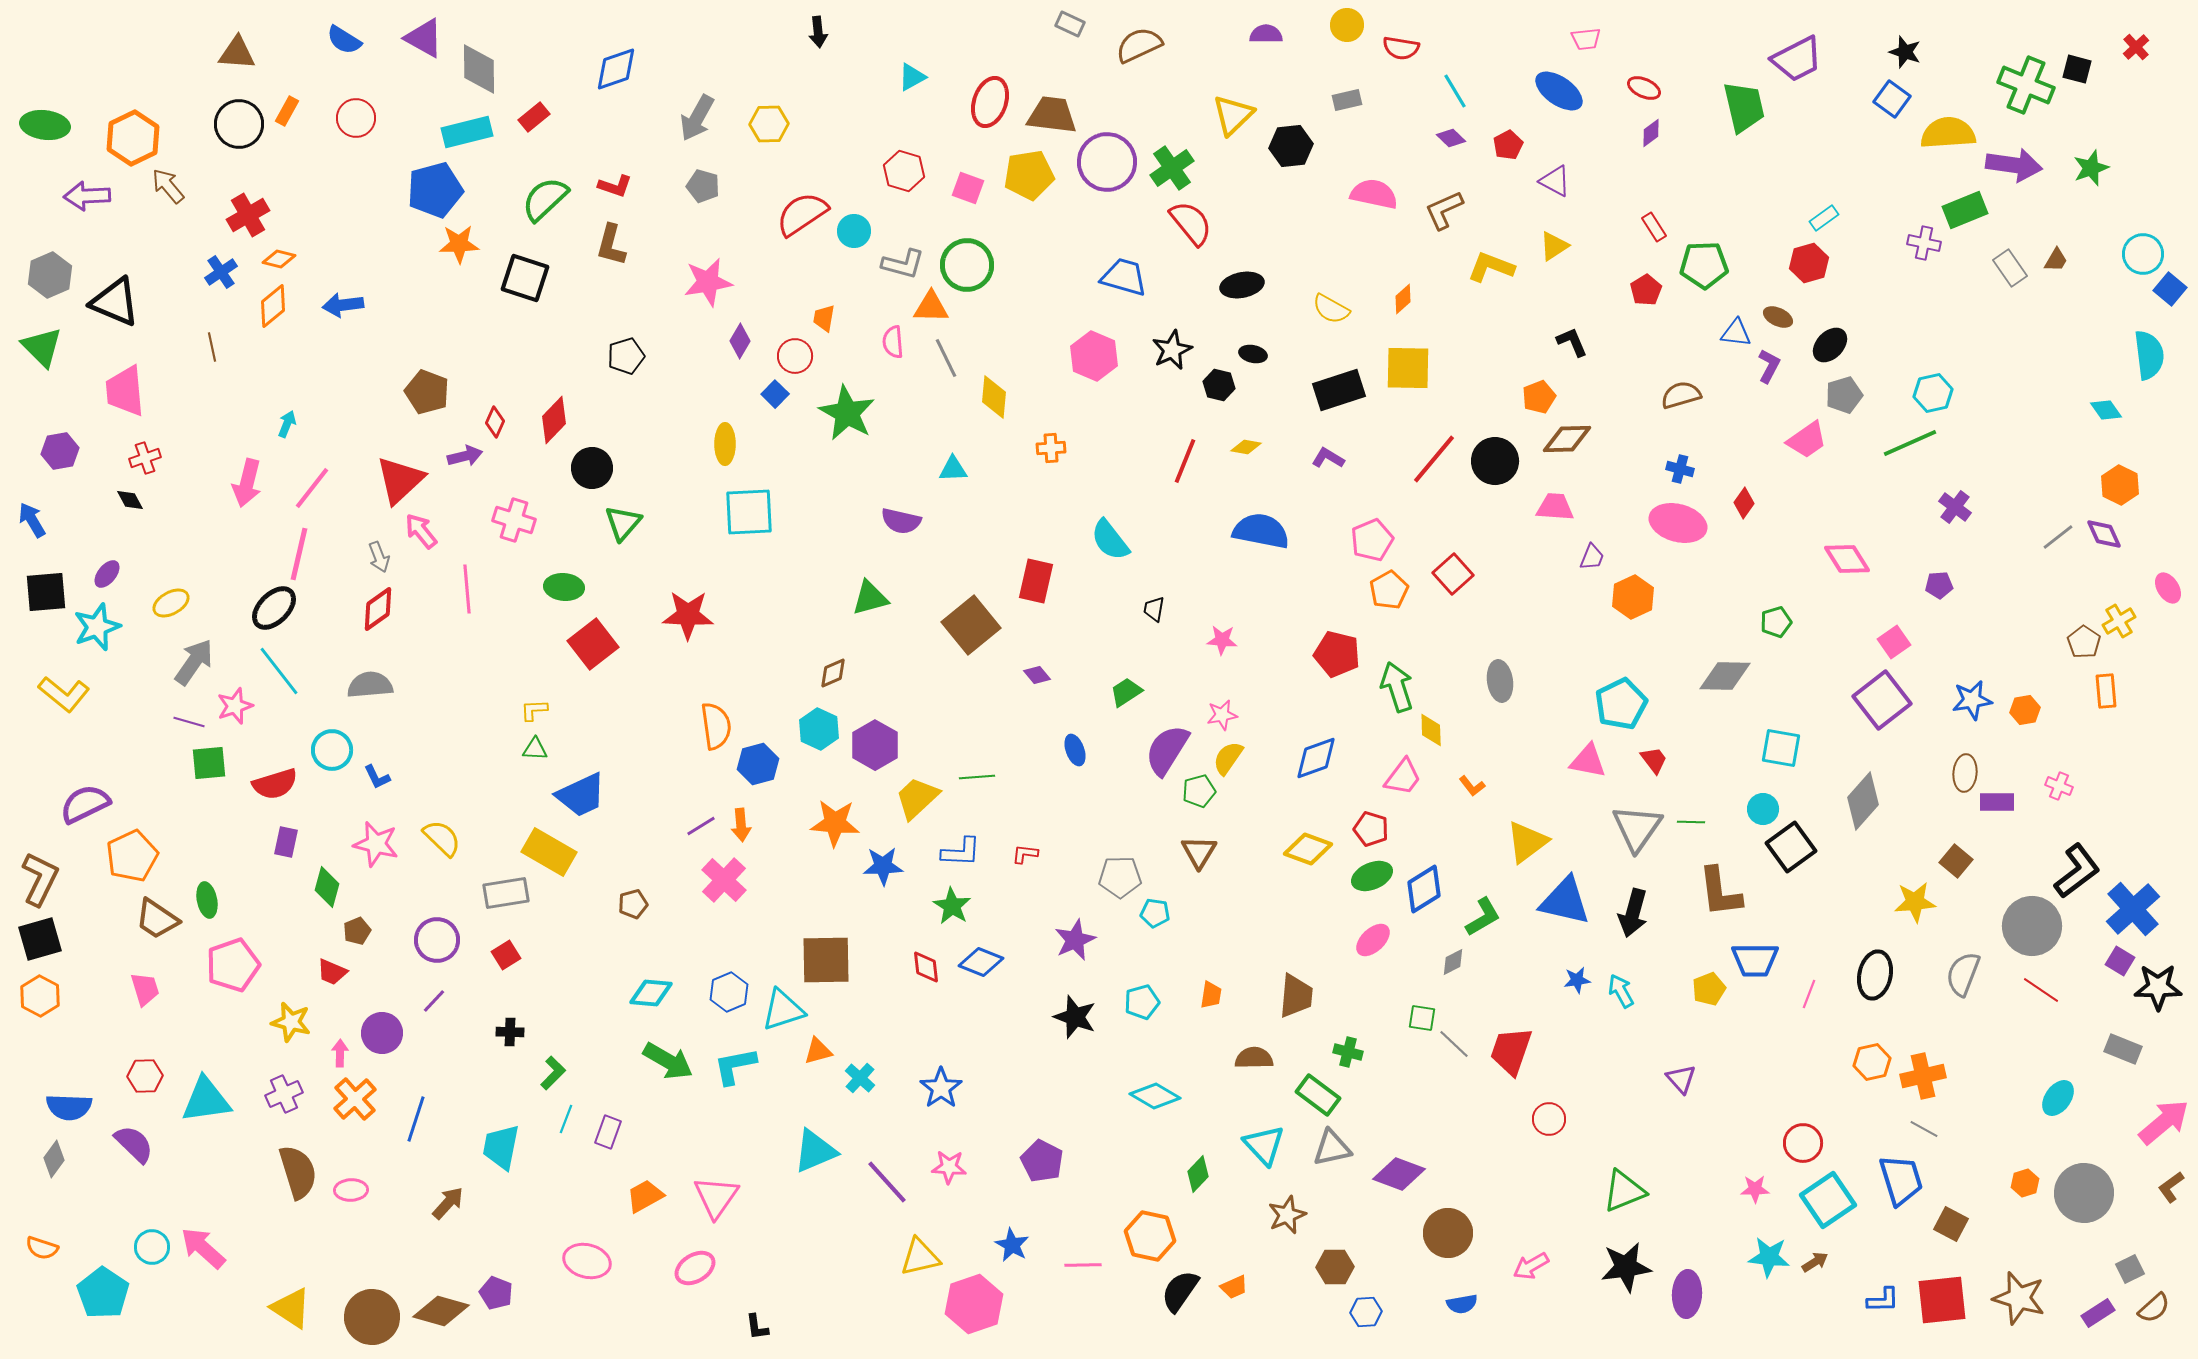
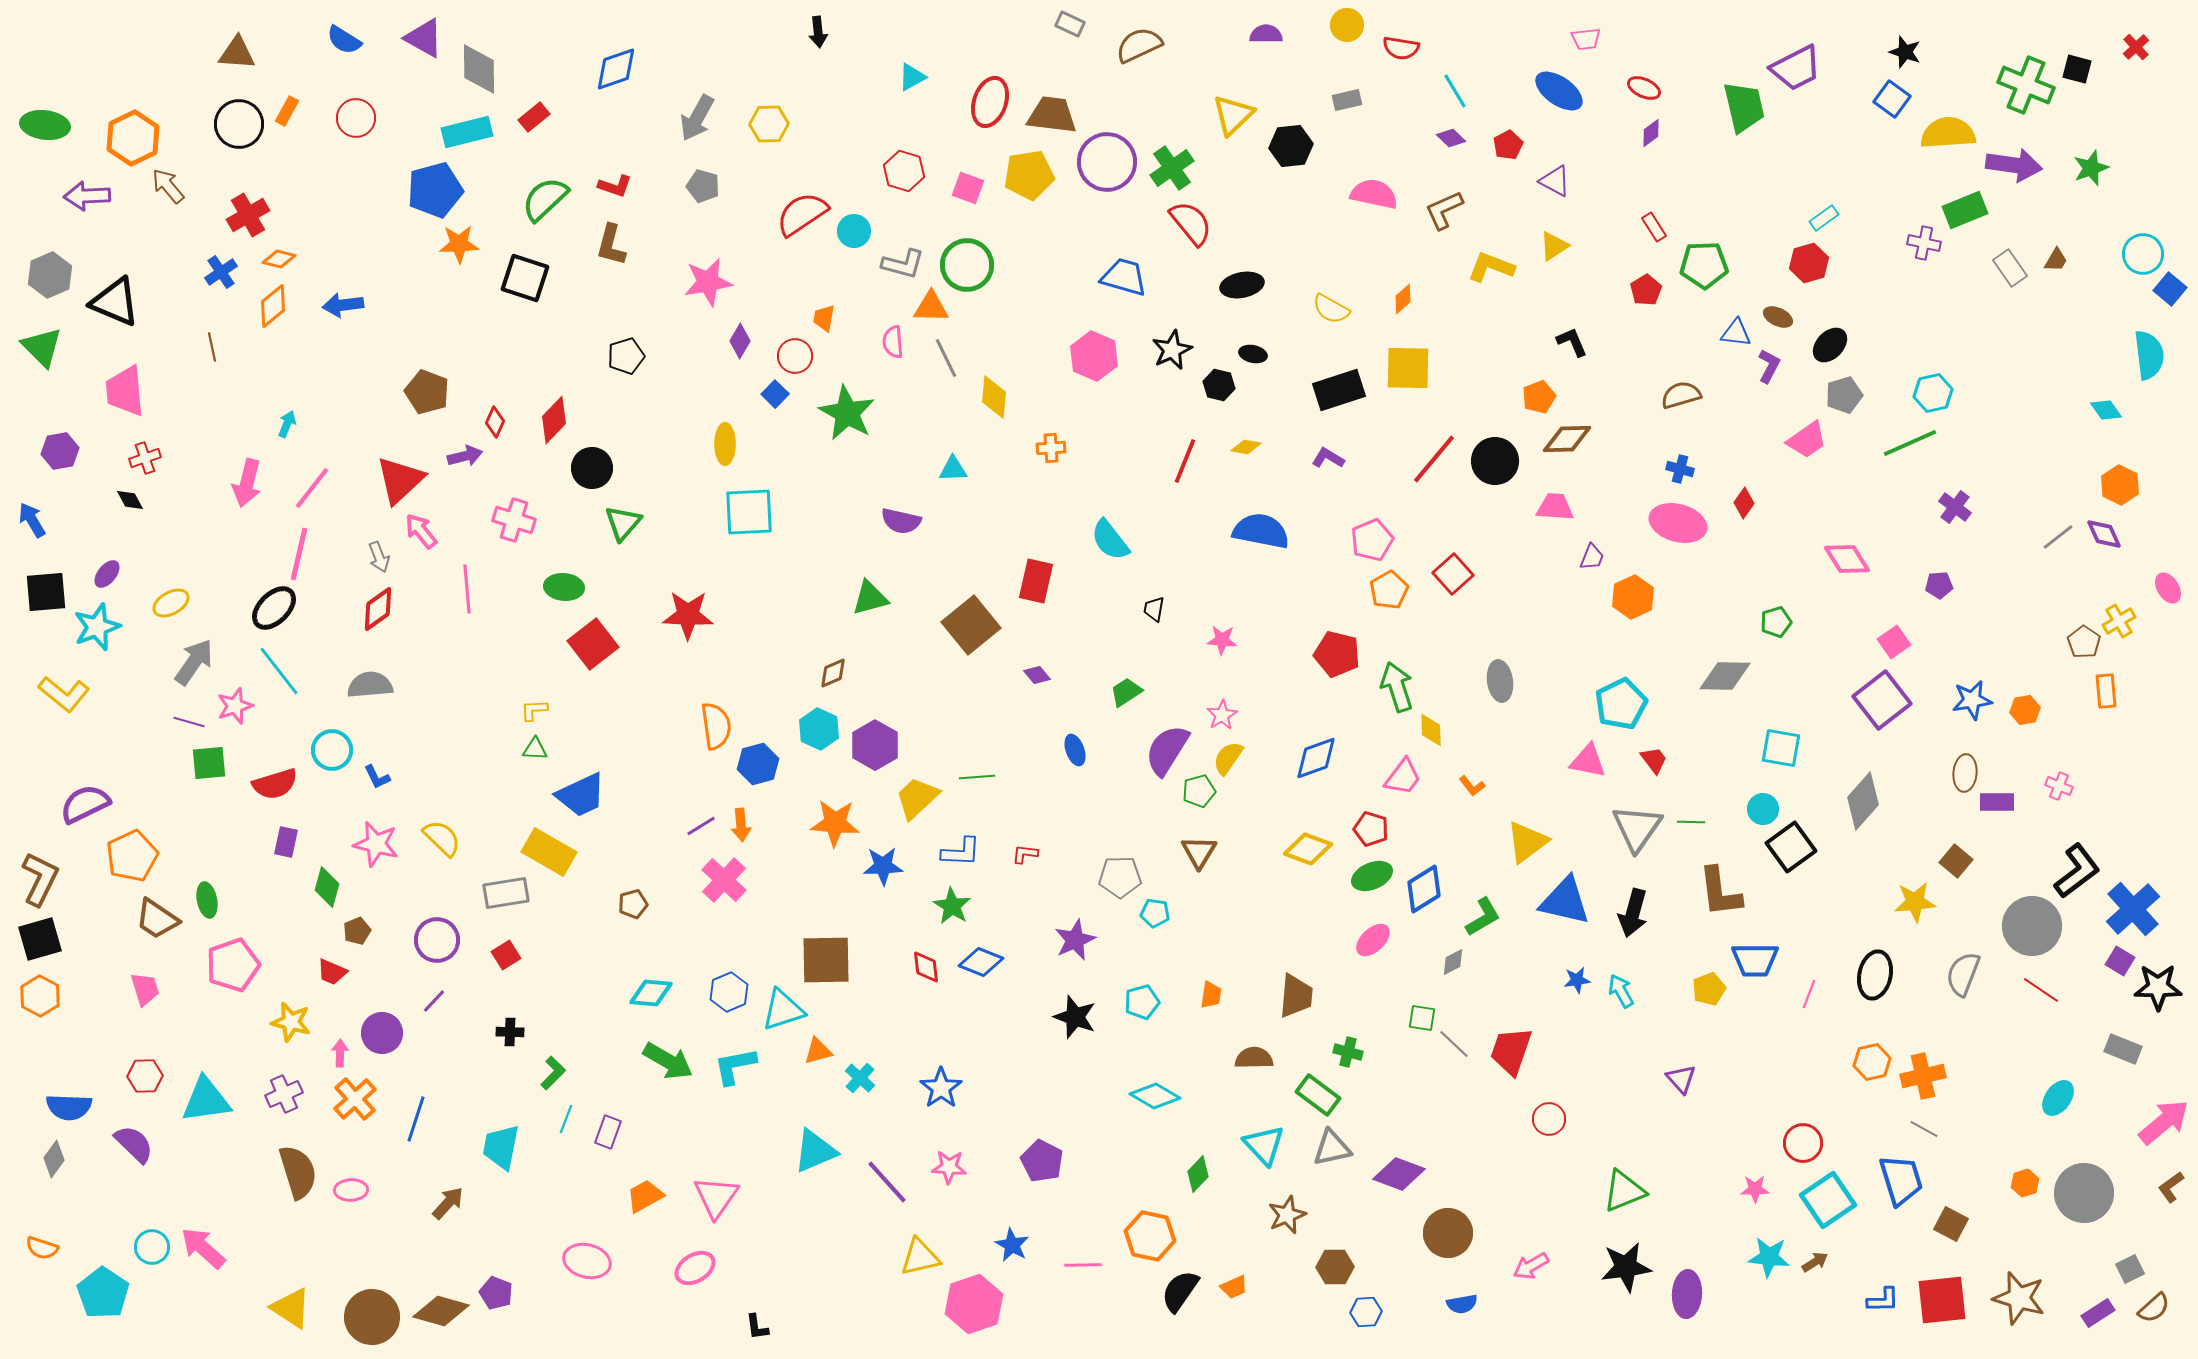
purple trapezoid at (1797, 59): moved 1 px left, 9 px down
pink star at (1222, 715): rotated 20 degrees counterclockwise
